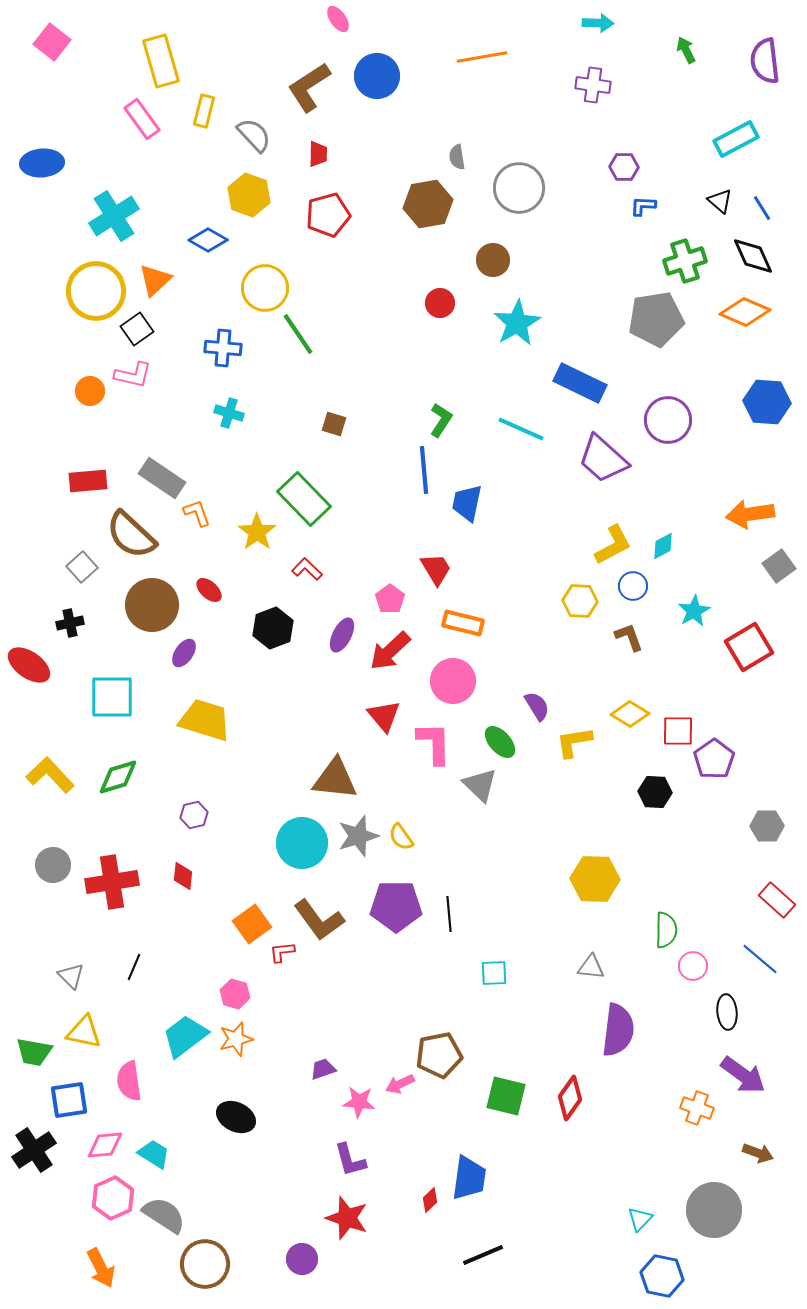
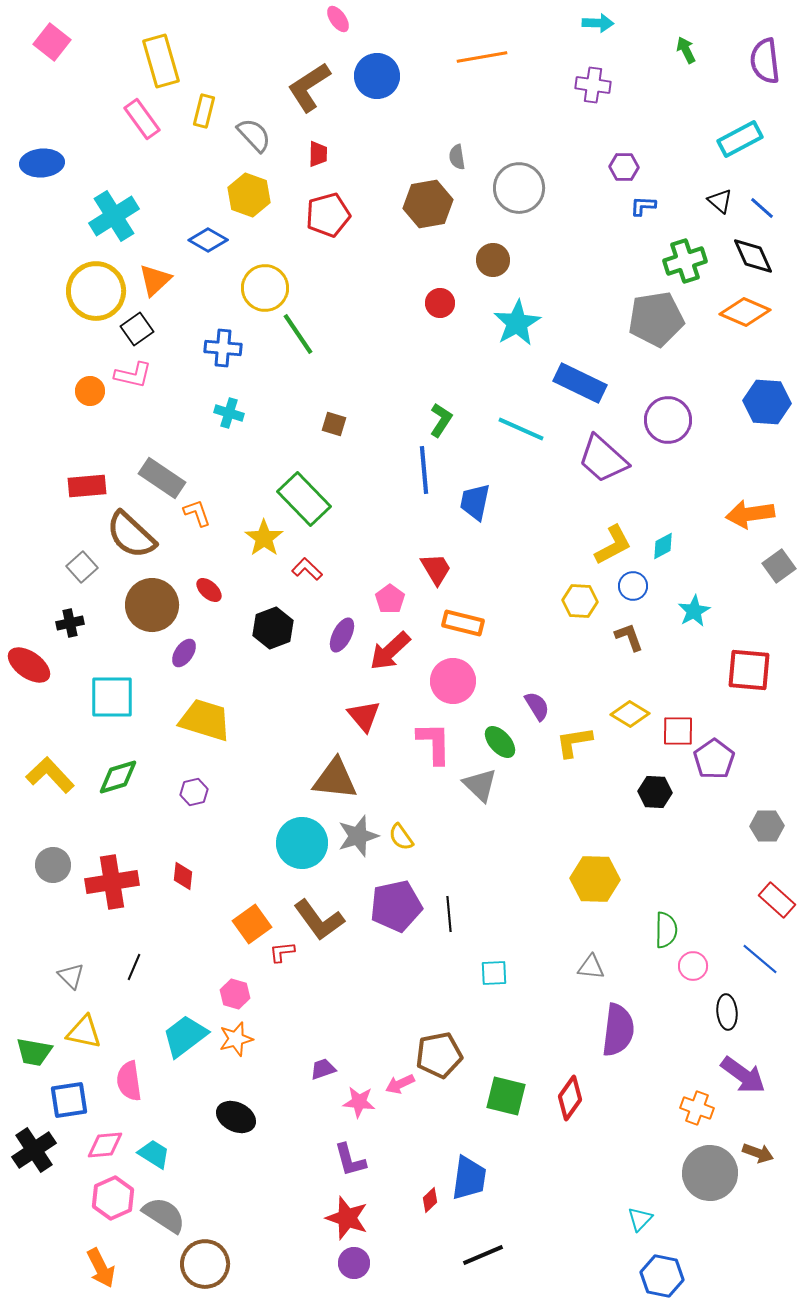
cyan rectangle at (736, 139): moved 4 px right
blue line at (762, 208): rotated 16 degrees counterclockwise
red rectangle at (88, 481): moved 1 px left, 5 px down
blue trapezoid at (467, 503): moved 8 px right, 1 px up
yellow star at (257, 532): moved 7 px right, 6 px down
red square at (749, 647): moved 23 px down; rotated 36 degrees clockwise
red triangle at (384, 716): moved 20 px left
purple hexagon at (194, 815): moved 23 px up
purple pentagon at (396, 906): rotated 12 degrees counterclockwise
gray circle at (714, 1210): moved 4 px left, 37 px up
purple circle at (302, 1259): moved 52 px right, 4 px down
